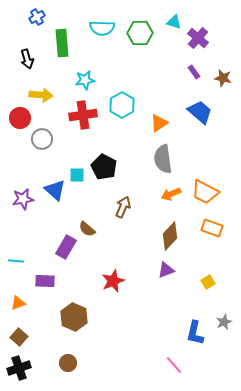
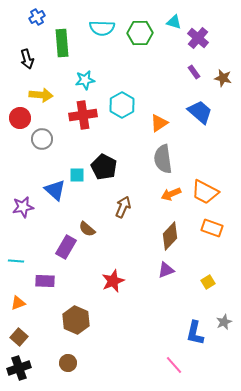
purple star at (23, 199): moved 8 px down
brown hexagon at (74, 317): moved 2 px right, 3 px down
